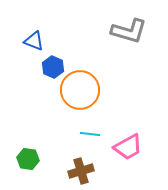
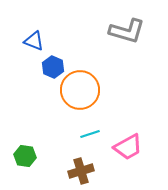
gray L-shape: moved 2 px left
cyan line: rotated 24 degrees counterclockwise
green hexagon: moved 3 px left, 3 px up
